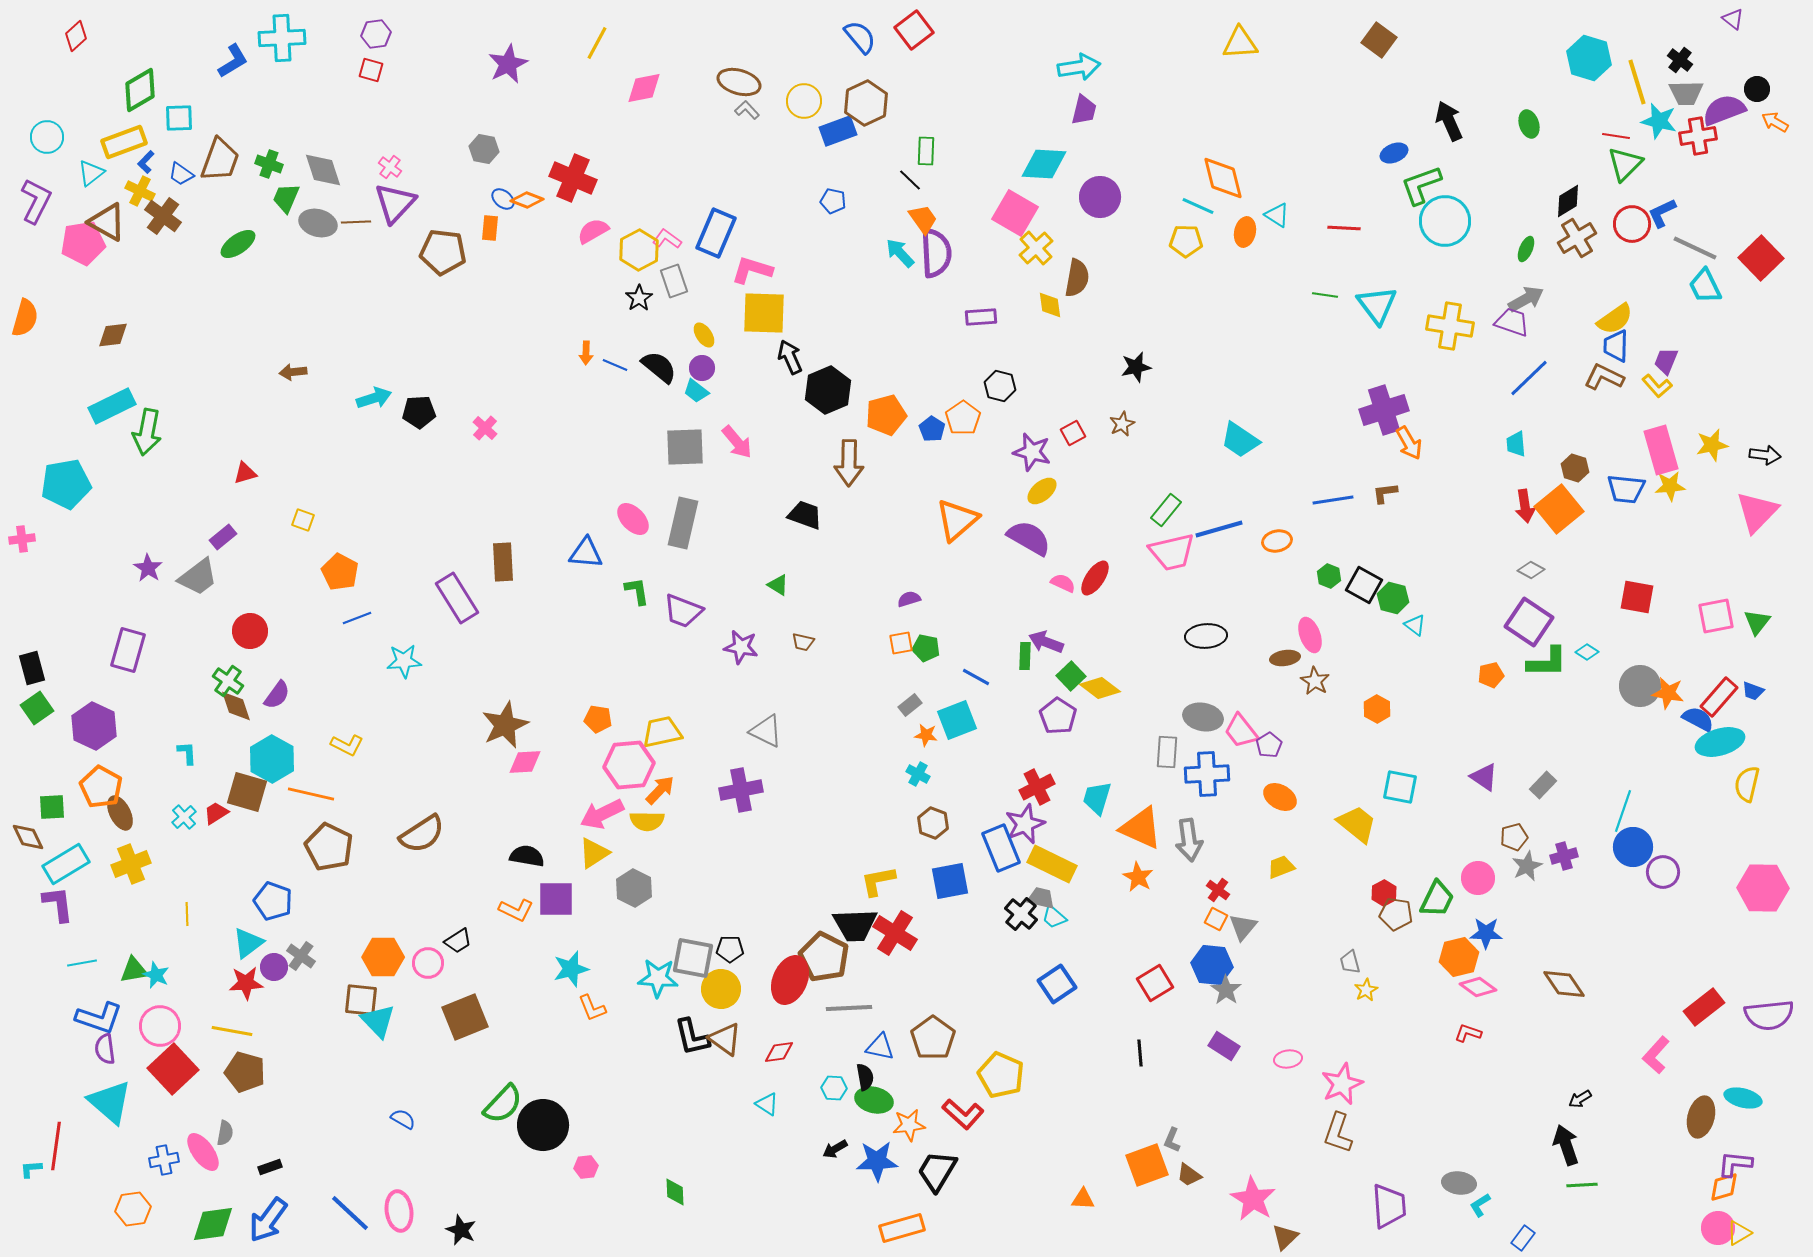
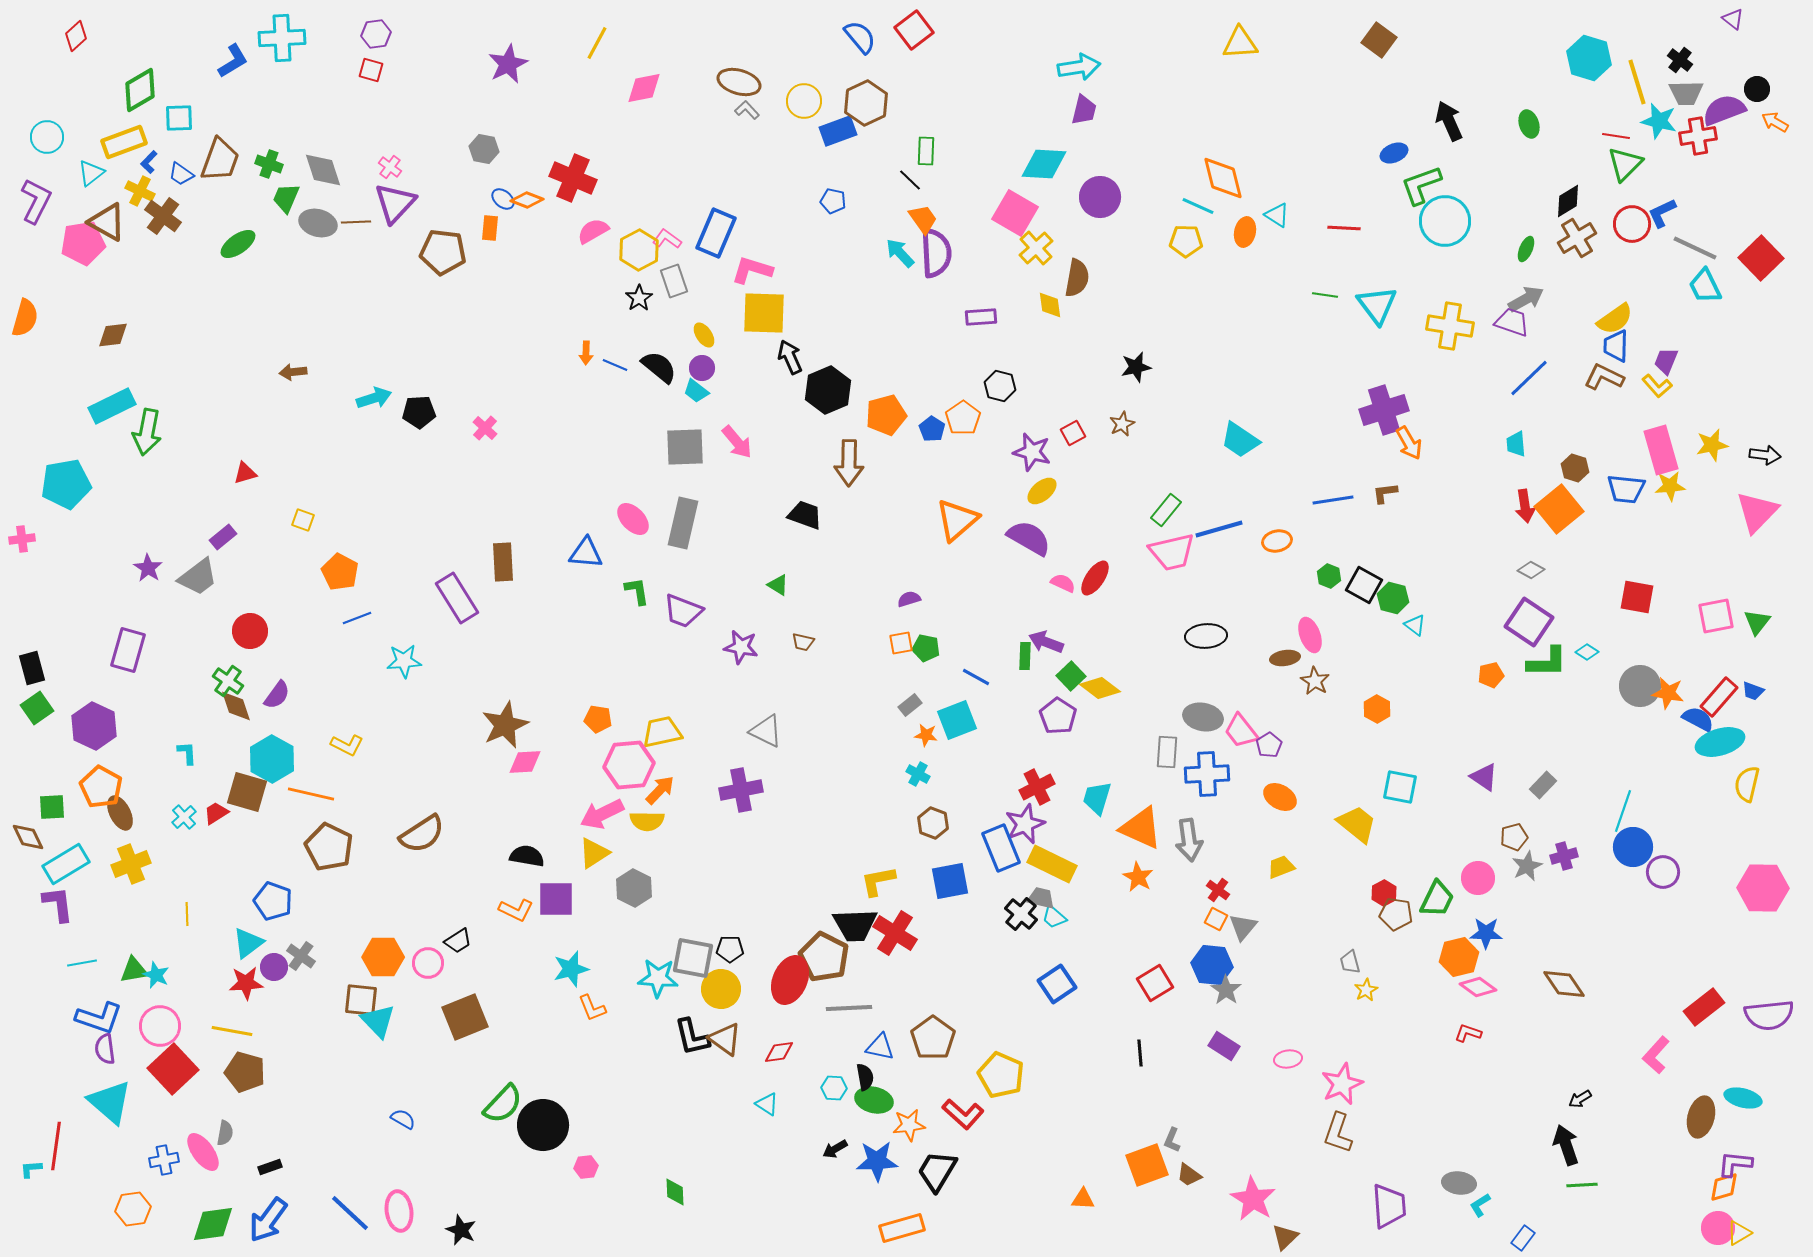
blue L-shape at (146, 162): moved 3 px right
